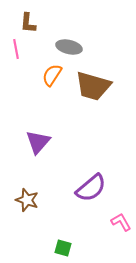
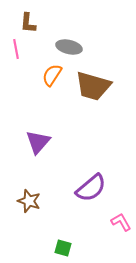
brown star: moved 2 px right, 1 px down
